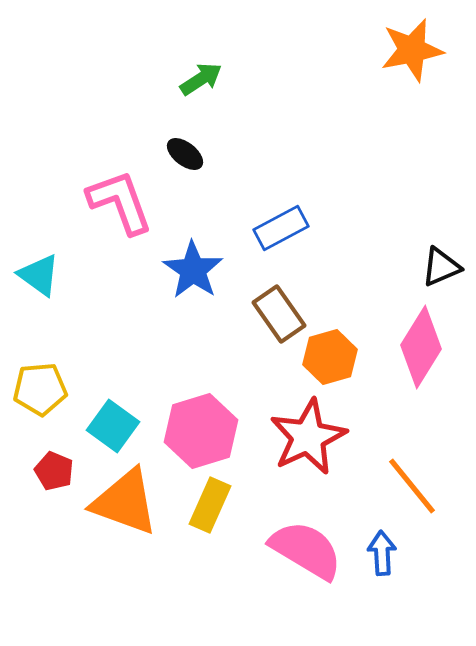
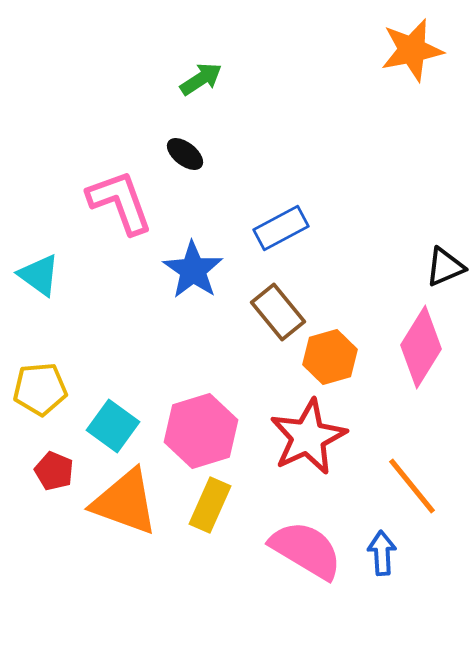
black triangle: moved 4 px right
brown rectangle: moved 1 px left, 2 px up; rotated 4 degrees counterclockwise
